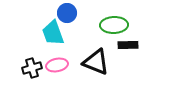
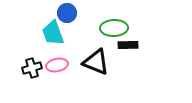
green ellipse: moved 3 px down
